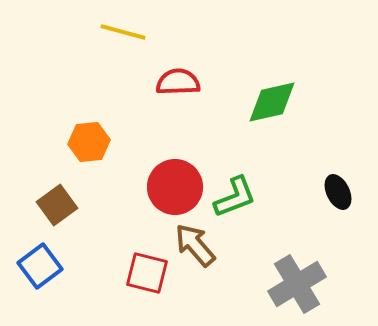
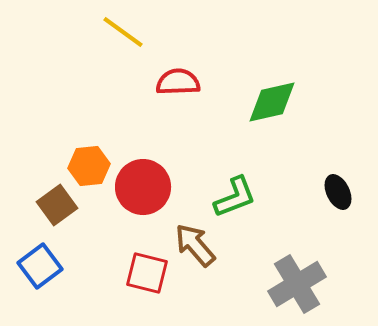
yellow line: rotated 21 degrees clockwise
orange hexagon: moved 24 px down
red circle: moved 32 px left
